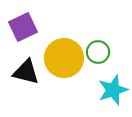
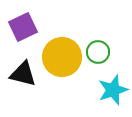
yellow circle: moved 2 px left, 1 px up
black triangle: moved 3 px left, 2 px down
